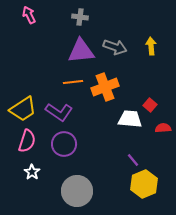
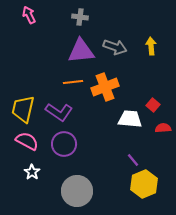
red square: moved 3 px right
yellow trapezoid: rotated 136 degrees clockwise
pink semicircle: rotated 80 degrees counterclockwise
